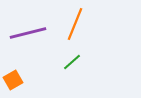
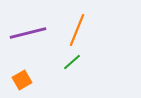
orange line: moved 2 px right, 6 px down
orange square: moved 9 px right
